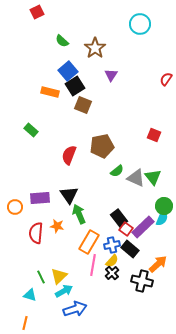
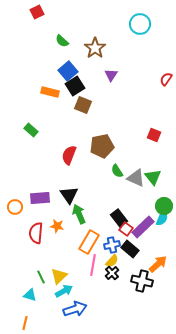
green semicircle at (117, 171): rotated 96 degrees clockwise
